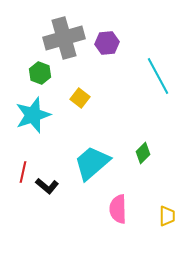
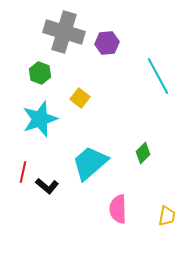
gray cross: moved 6 px up; rotated 33 degrees clockwise
cyan star: moved 7 px right, 4 px down
cyan trapezoid: moved 2 px left
yellow trapezoid: rotated 10 degrees clockwise
